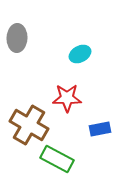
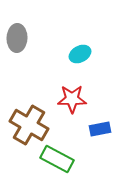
red star: moved 5 px right, 1 px down
